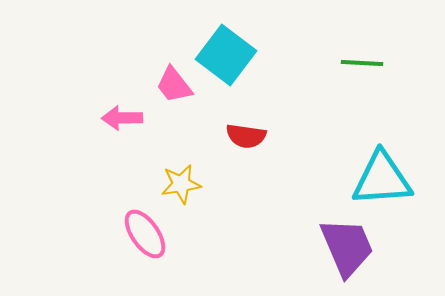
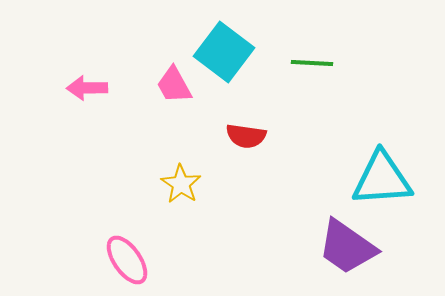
cyan square: moved 2 px left, 3 px up
green line: moved 50 px left
pink trapezoid: rotated 9 degrees clockwise
pink arrow: moved 35 px left, 30 px up
yellow star: rotated 30 degrees counterclockwise
pink ellipse: moved 18 px left, 26 px down
purple trapezoid: rotated 148 degrees clockwise
